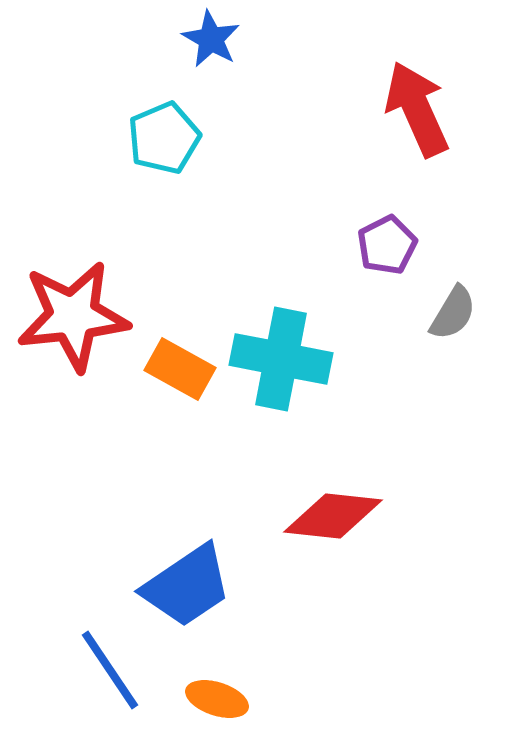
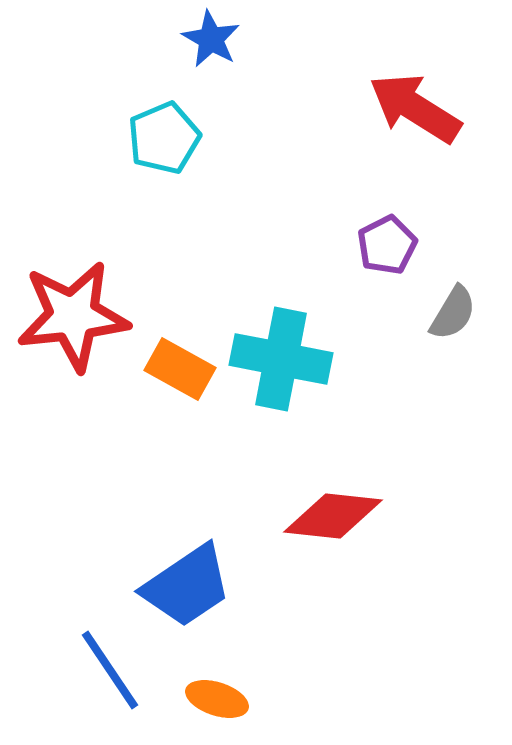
red arrow: moved 2 px left, 1 px up; rotated 34 degrees counterclockwise
